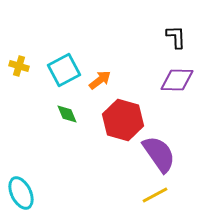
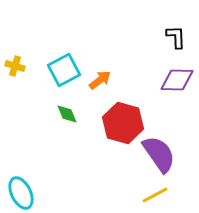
yellow cross: moved 4 px left
red hexagon: moved 3 px down
